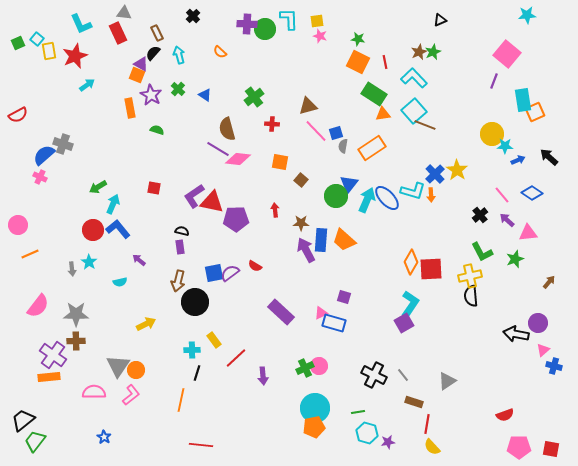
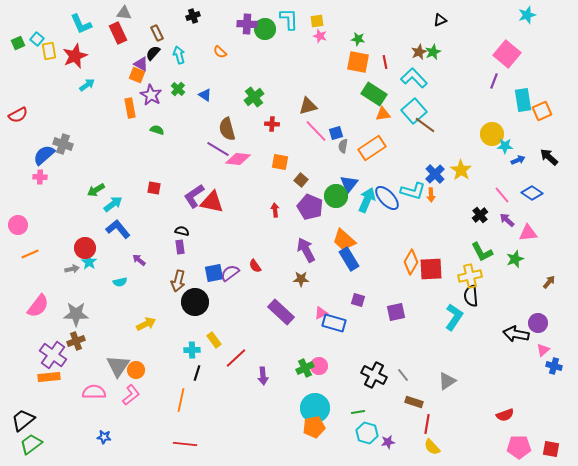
cyan star at (527, 15): rotated 12 degrees counterclockwise
black cross at (193, 16): rotated 24 degrees clockwise
orange square at (358, 62): rotated 15 degrees counterclockwise
orange square at (535, 112): moved 7 px right, 1 px up
brown line at (425, 125): rotated 15 degrees clockwise
yellow star at (457, 170): moved 4 px right
pink cross at (40, 177): rotated 24 degrees counterclockwise
green arrow at (98, 187): moved 2 px left, 3 px down
cyan arrow at (113, 204): rotated 30 degrees clockwise
purple pentagon at (236, 219): moved 74 px right, 12 px up; rotated 25 degrees clockwise
brown star at (301, 223): moved 56 px down
red circle at (93, 230): moved 8 px left, 18 px down
blue rectangle at (321, 240): moved 28 px right, 19 px down; rotated 35 degrees counterclockwise
red semicircle at (255, 266): rotated 24 degrees clockwise
gray arrow at (72, 269): rotated 96 degrees counterclockwise
purple square at (344, 297): moved 14 px right, 3 px down
cyan L-shape at (410, 304): moved 44 px right, 13 px down
purple square at (404, 323): moved 8 px left, 11 px up; rotated 18 degrees clockwise
brown cross at (76, 341): rotated 18 degrees counterclockwise
blue star at (104, 437): rotated 24 degrees counterclockwise
green trapezoid at (35, 441): moved 4 px left, 3 px down; rotated 15 degrees clockwise
red line at (201, 445): moved 16 px left, 1 px up
